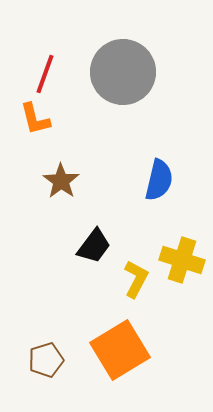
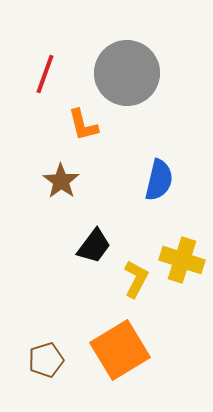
gray circle: moved 4 px right, 1 px down
orange L-shape: moved 48 px right, 6 px down
